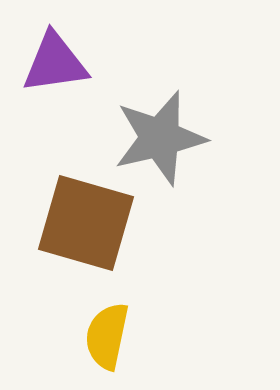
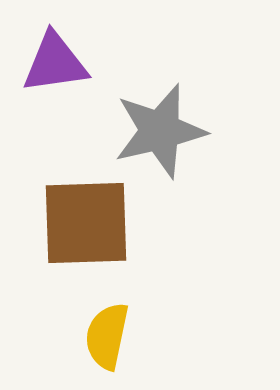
gray star: moved 7 px up
brown square: rotated 18 degrees counterclockwise
